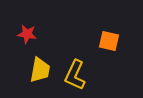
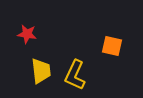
orange square: moved 3 px right, 5 px down
yellow trapezoid: moved 1 px right, 1 px down; rotated 16 degrees counterclockwise
